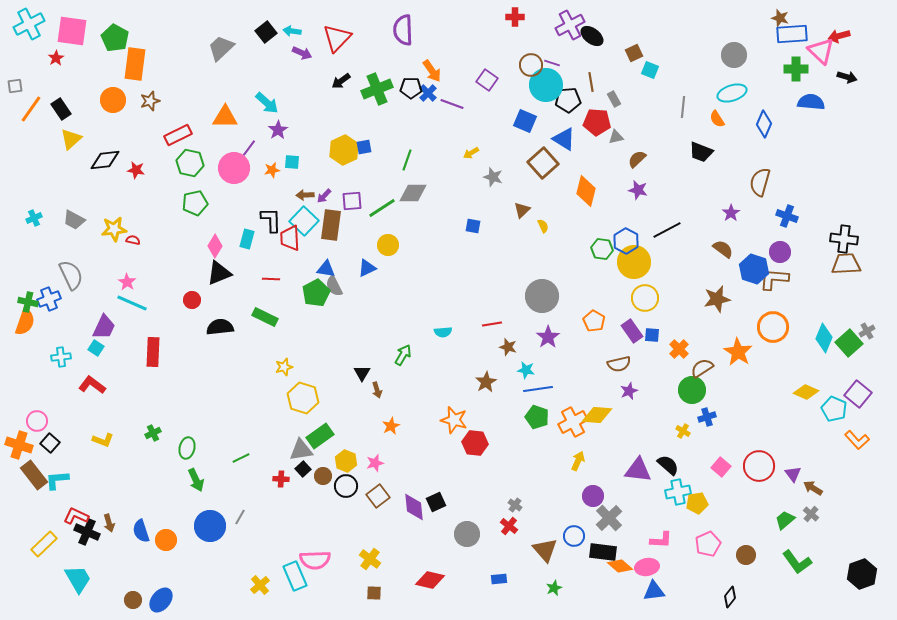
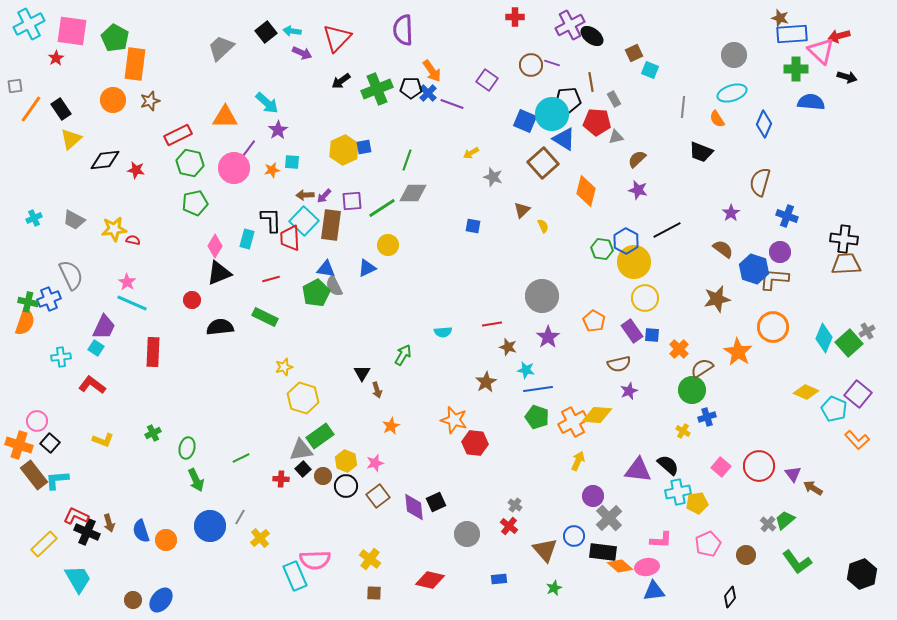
cyan circle at (546, 85): moved 6 px right, 29 px down
red line at (271, 279): rotated 18 degrees counterclockwise
gray cross at (811, 514): moved 43 px left, 10 px down
yellow cross at (260, 585): moved 47 px up
